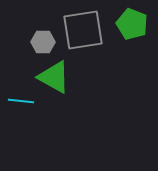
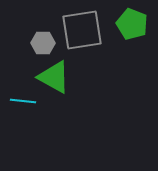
gray square: moved 1 px left
gray hexagon: moved 1 px down
cyan line: moved 2 px right
